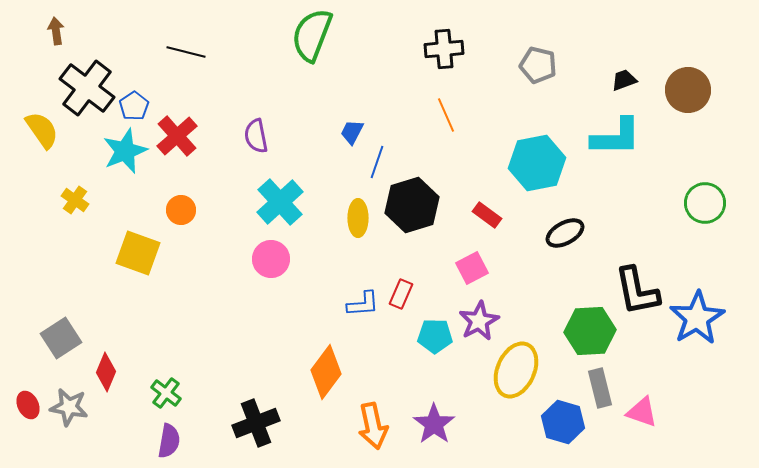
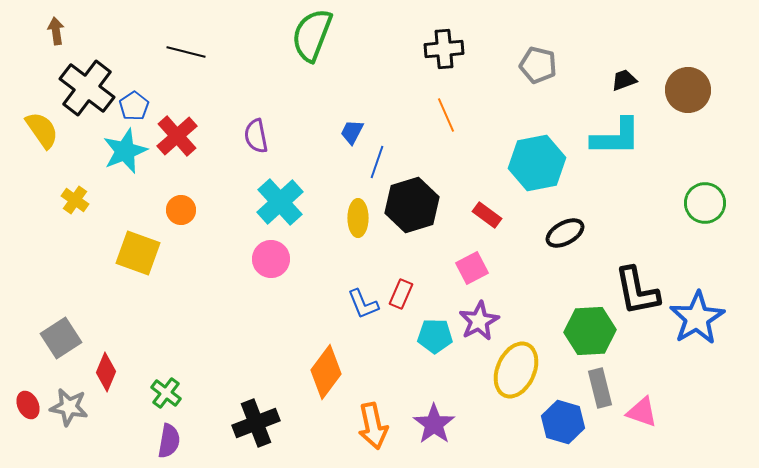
blue L-shape at (363, 304): rotated 72 degrees clockwise
